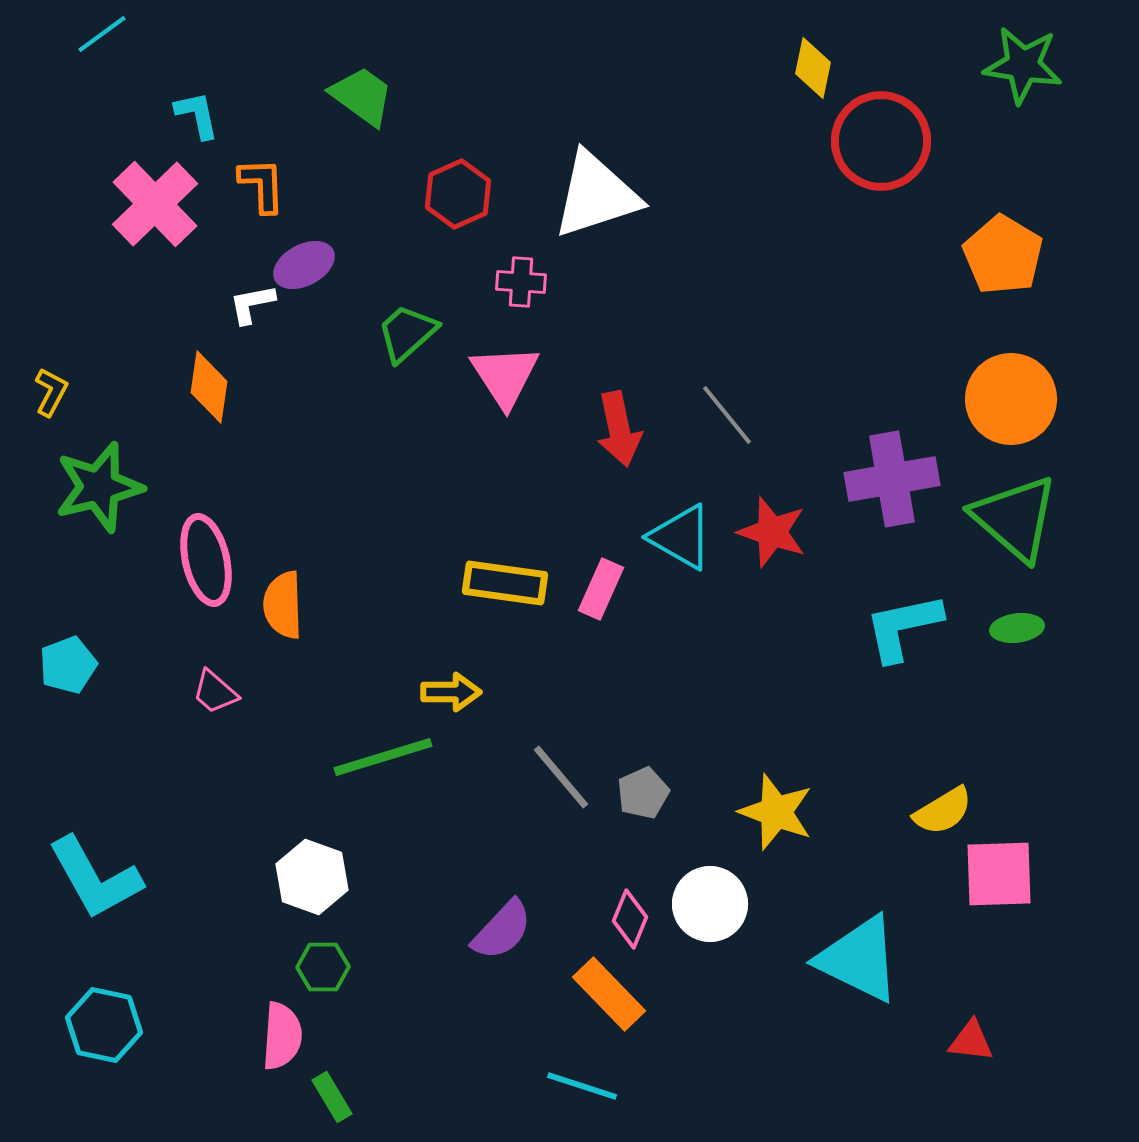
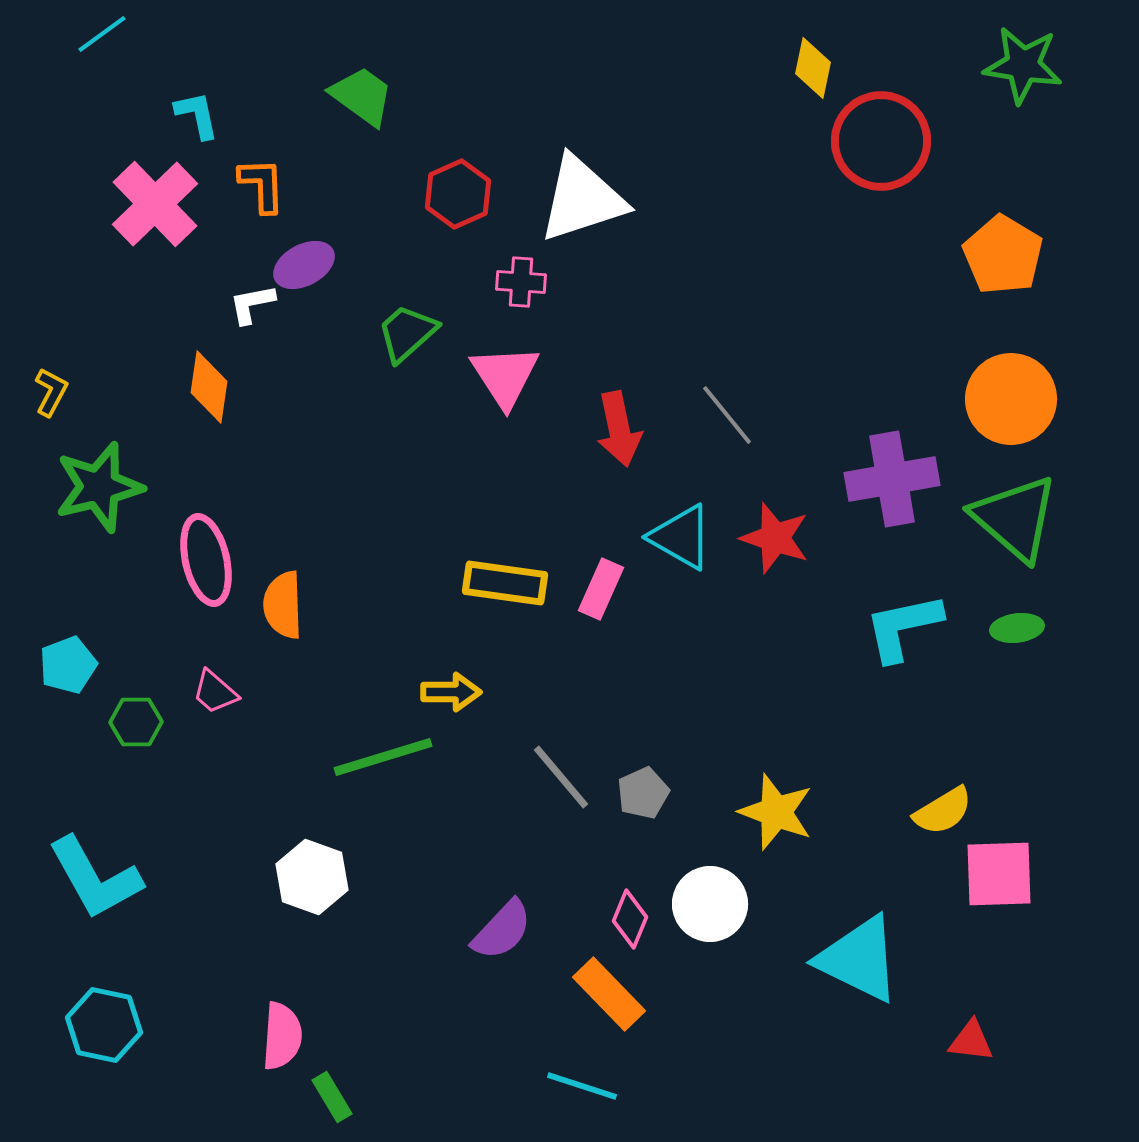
white triangle at (596, 195): moved 14 px left, 4 px down
red star at (772, 532): moved 3 px right, 6 px down
green hexagon at (323, 967): moved 187 px left, 245 px up
